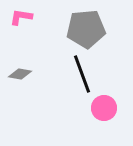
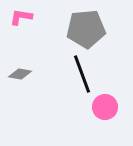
pink circle: moved 1 px right, 1 px up
